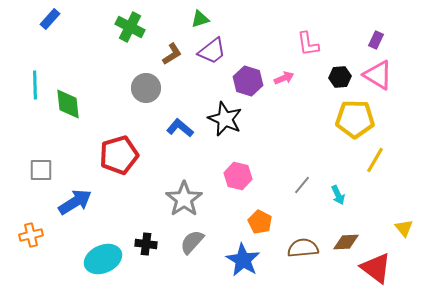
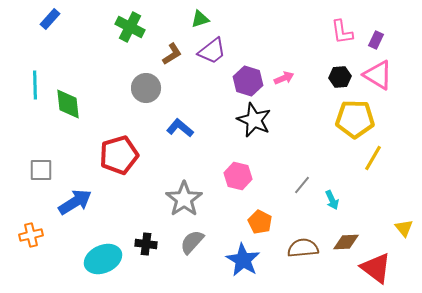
pink L-shape: moved 34 px right, 12 px up
black star: moved 29 px right, 1 px down
yellow line: moved 2 px left, 2 px up
cyan arrow: moved 6 px left, 5 px down
